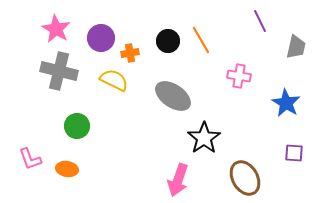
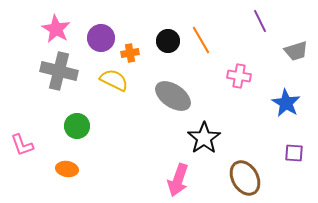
gray trapezoid: moved 4 px down; rotated 60 degrees clockwise
pink L-shape: moved 8 px left, 14 px up
